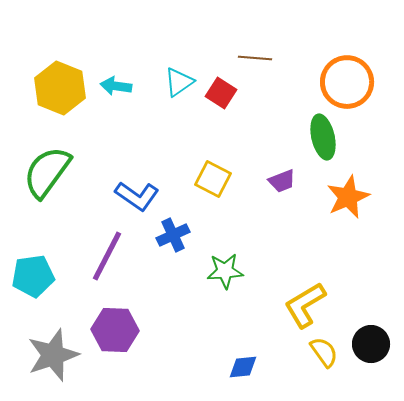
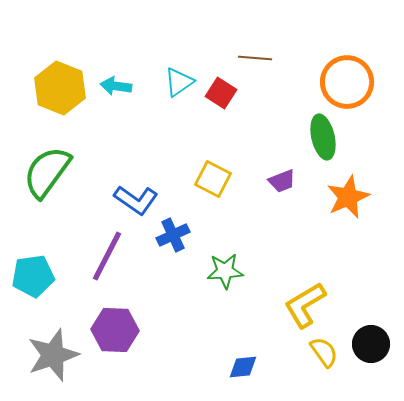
blue L-shape: moved 1 px left, 4 px down
